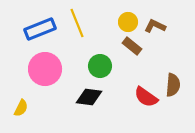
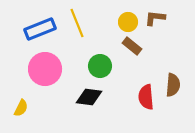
brown L-shape: moved 8 px up; rotated 20 degrees counterclockwise
red semicircle: rotated 50 degrees clockwise
